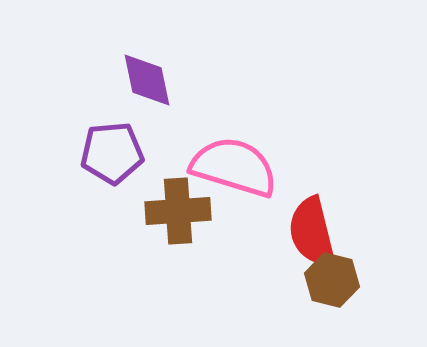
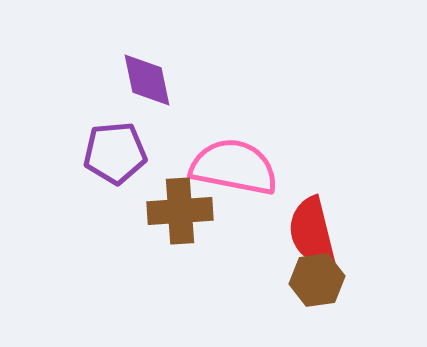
purple pentagon: moved 3 px right
pink semicircle: rotated 6 degrees counterclockwise
brown cross: moved 2 px right
brown hexagon: moved 15 px left; rotated 22 degrees counterclockwise
